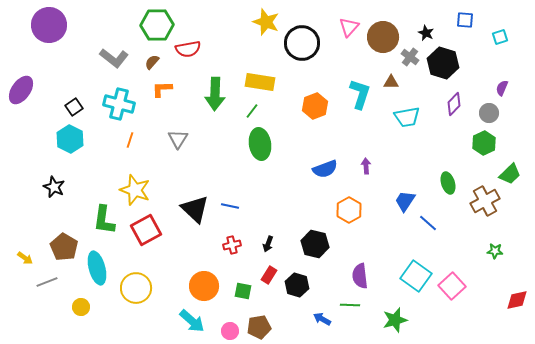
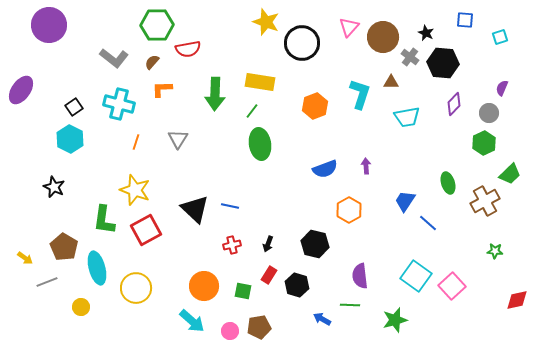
black hexagon at (443, 63): rotated 12 degrees counterclockwise
orange line at (130, 140): moved 6 px right, 2 px down
